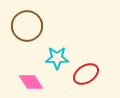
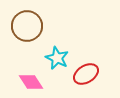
cyan star: rotated 25 degrees clockwise
